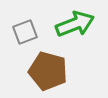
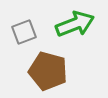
gray square: moved 1 px left
